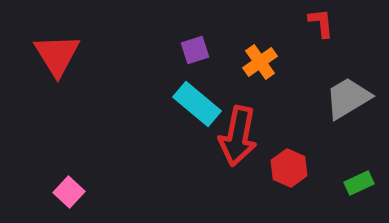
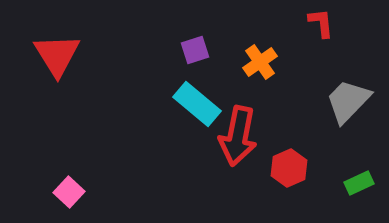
gray trapezoid: moved 3 px down; rotated 15 degrees counterclockwise
red hexagon: rotated 12 degrees clockwise
